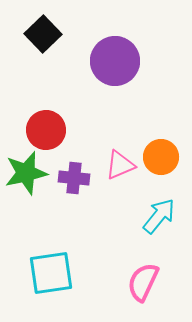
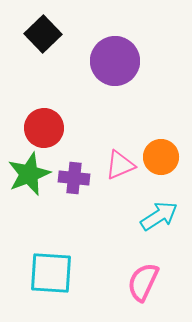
red circle: moved 2 px left, 2 px up
green star: moved 3 px right, 1 px down; rotated 9 degrees counterclockwise
cyan arrow: rotated 18 degrees clockwise
cyan square: rotated 12 degrees clockwise
